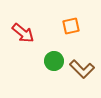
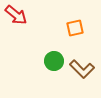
orange square: moved 4 px right, 2 px down
red arrow: moved 7 px left, 18 px up
